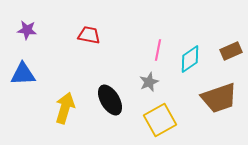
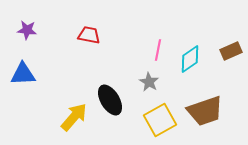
gray star: rotated 18 degrees counterclockwise
brown trapezoid: moved 14 px left, 13 px down
yellow arrow: moved 9 px right, 9 px down; rotated 24 degrees clockwise
